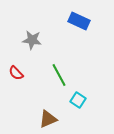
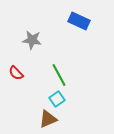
cyan square: moved 21 px left, 1 px up; rotated 21 degrees clockwise
